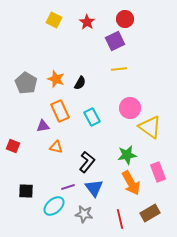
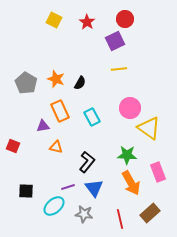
yellow triangle: moved 1 px left, 1 px down
green star: rotated 12 degrees clockwise
brown rectangle: rotated 12 degrees counterclockwise
